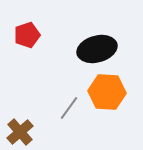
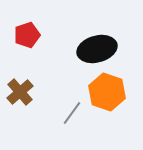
orange hexagon: rotated 15 degrees clockwise
gray line: moved 3 px right, 5 px down
brown cross: moved 40 px up
